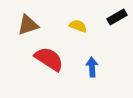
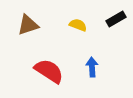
black rectangle: moved 1 px left, 2 px down
yellow semicircle: moved 1 px up
red semicircle: moved 12 px down
